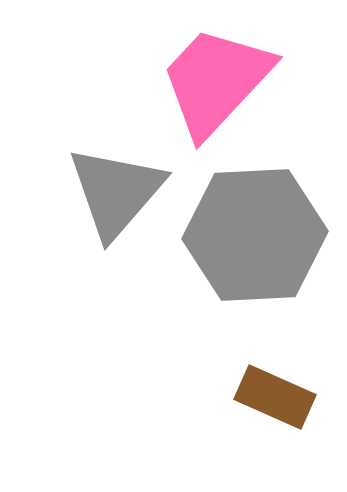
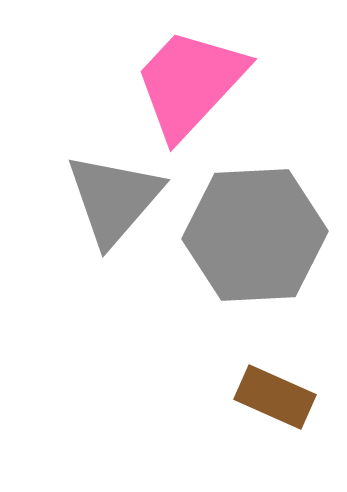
pink trapezoid: moved 26 px left, 2 px down
gray triangle: moved 2 px left, 7 px down
